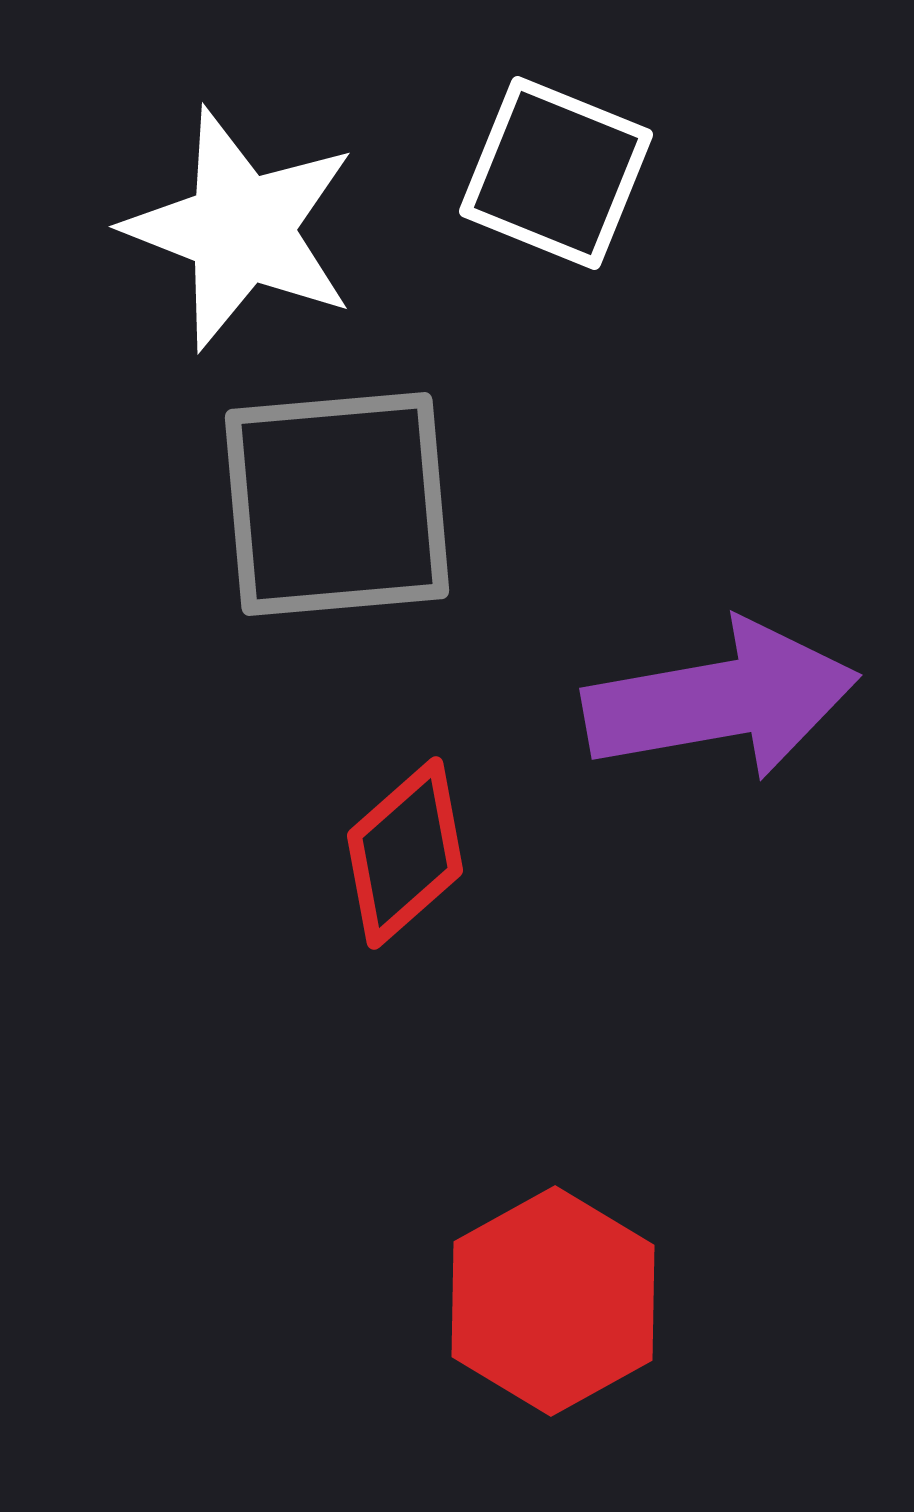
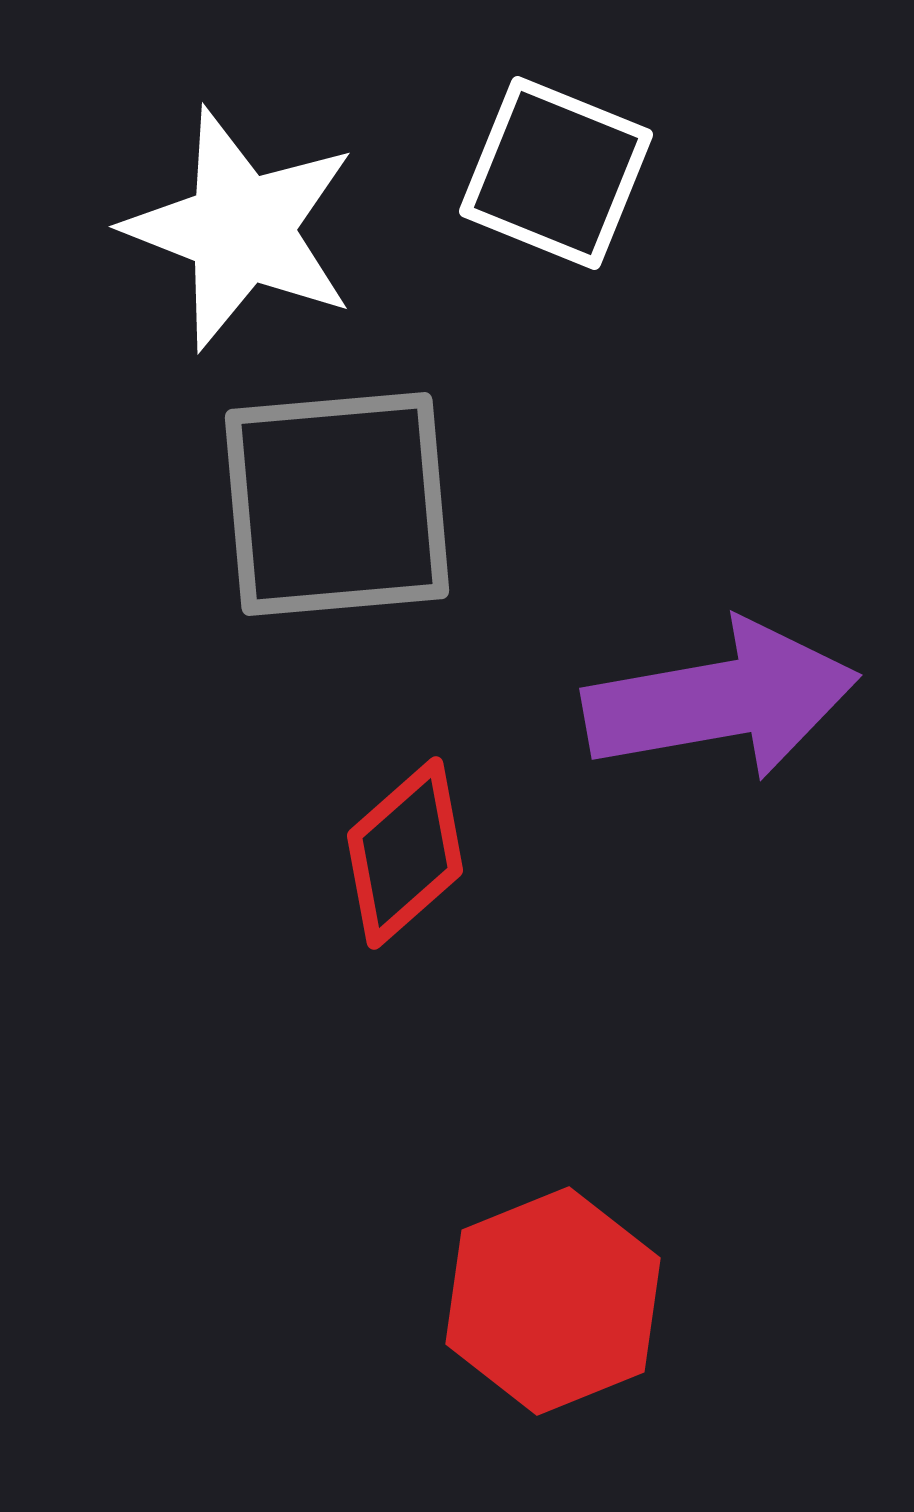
red hexagon: rotated 7 degrees clockwise
